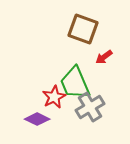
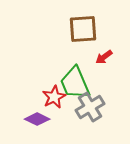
brown square: rotated 24 degrees counterclockwise
